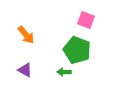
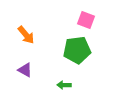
green pentagon: rotated 28 degrees counterclockwise
green arrow: moved 13 px down
